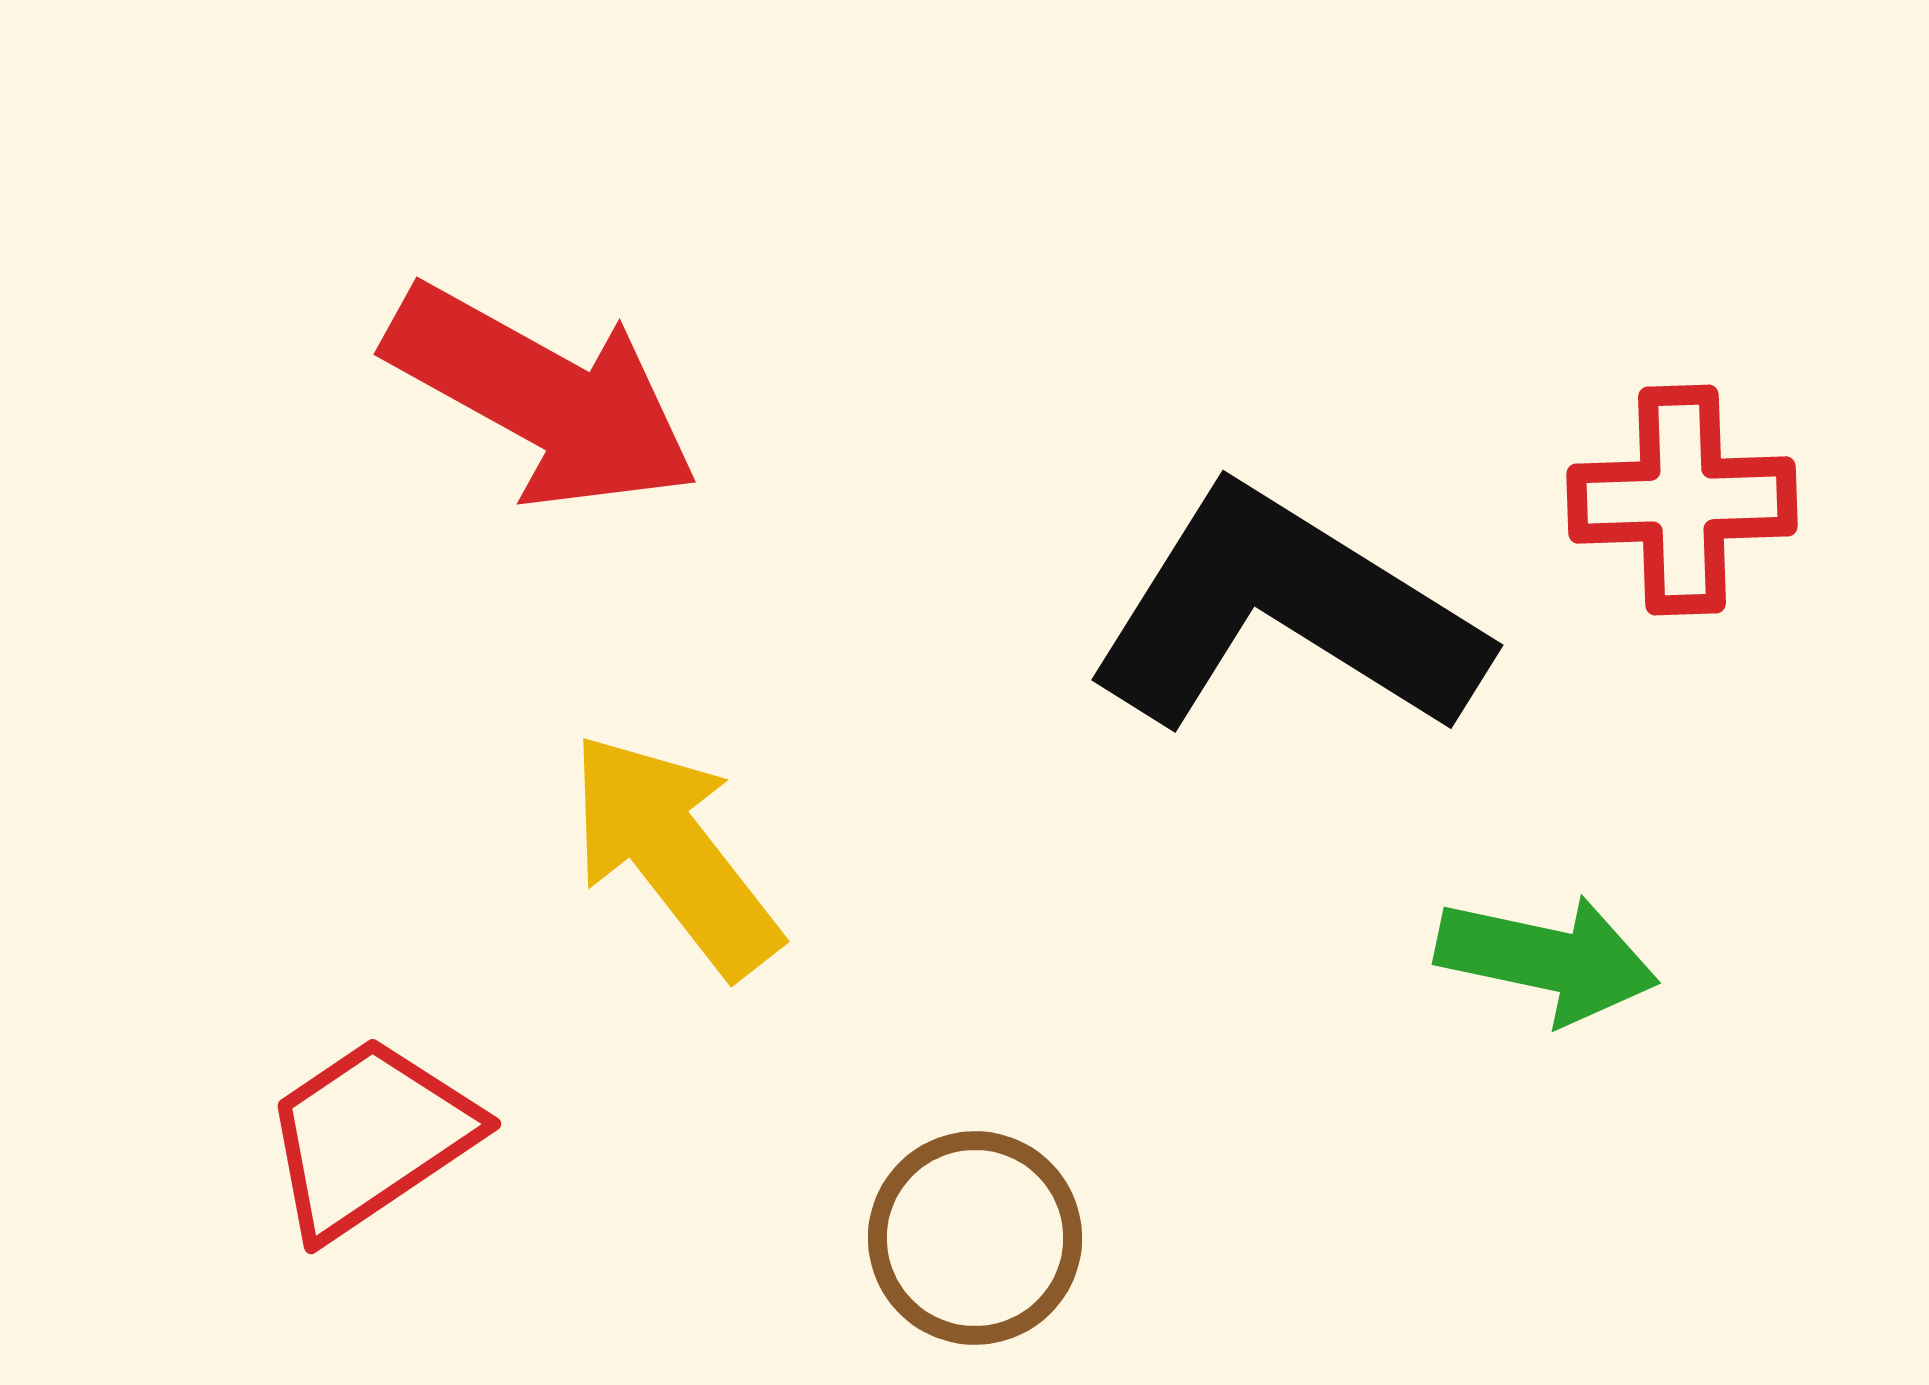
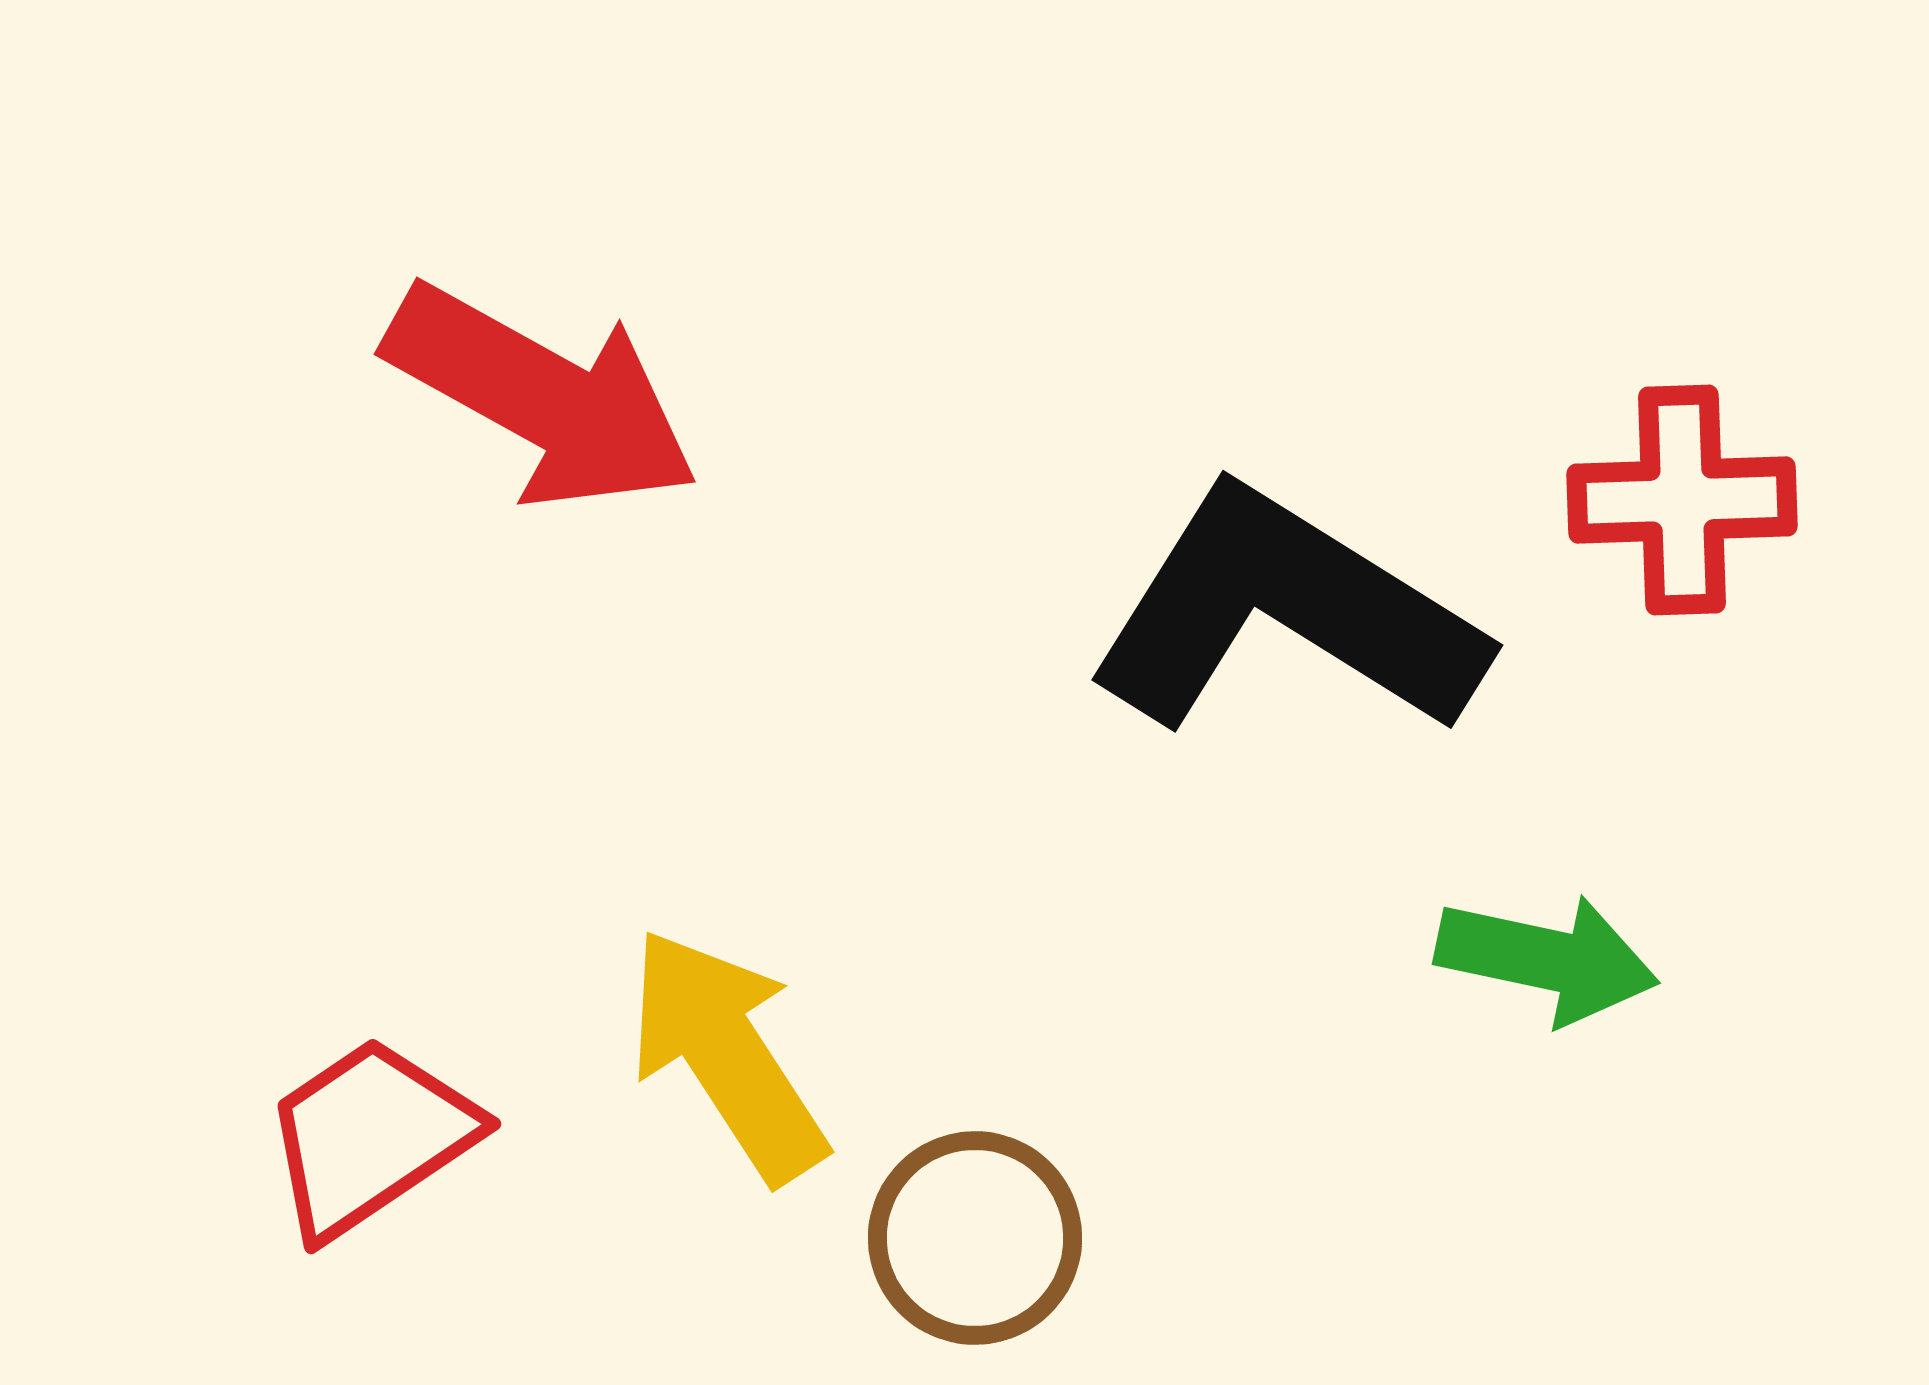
yellow arrow: moved 53 px right, 201 px down; rotated 5 degrees clockwise
